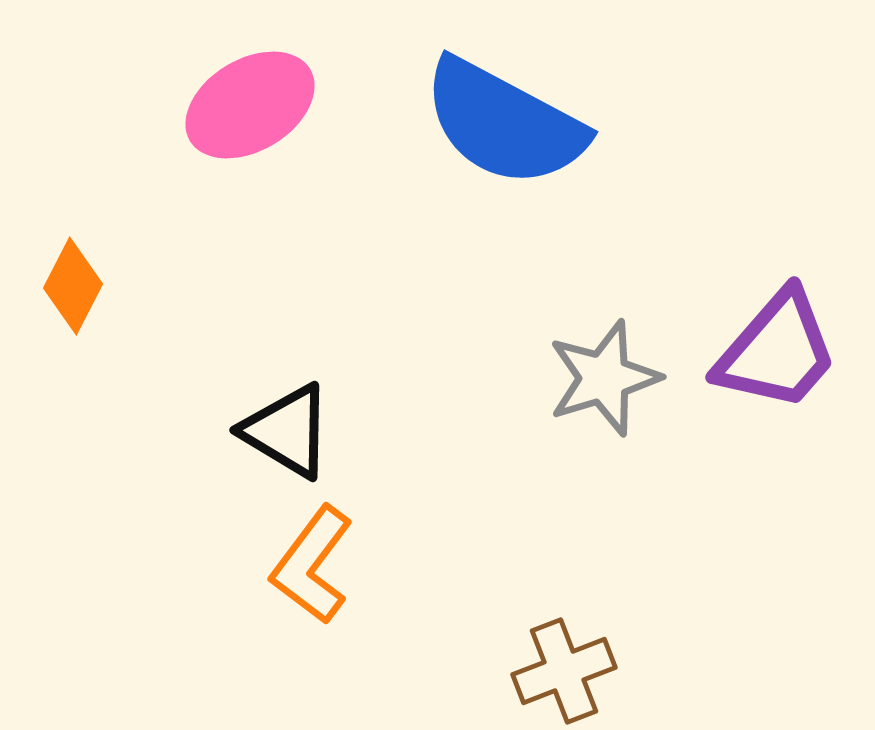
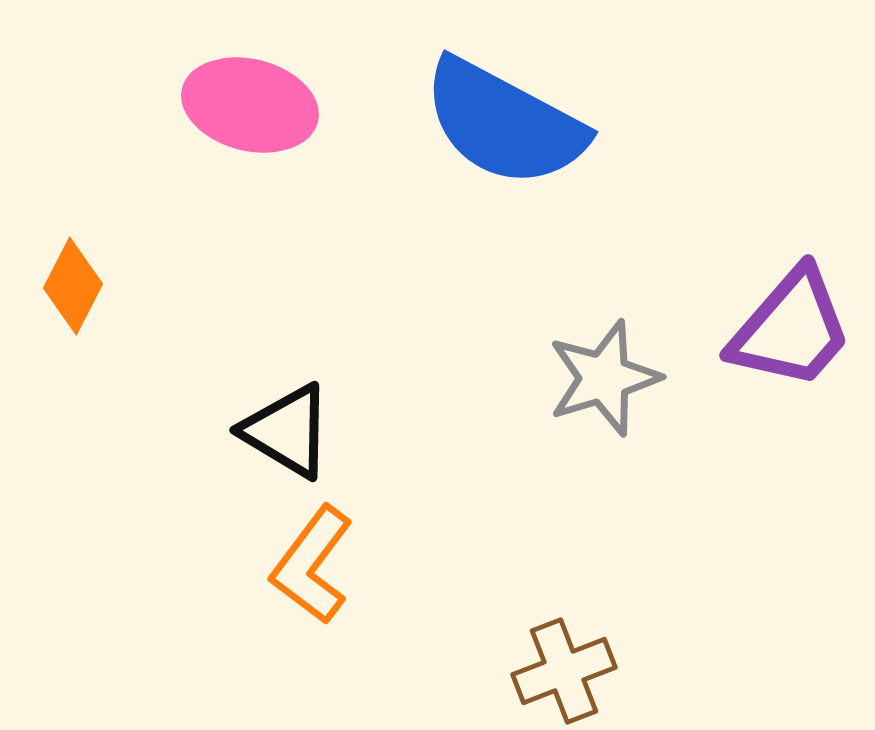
pink ellipse: rotated 45 degrees clockwise
purple trapezoid: moved 14 px right, 22 px up
